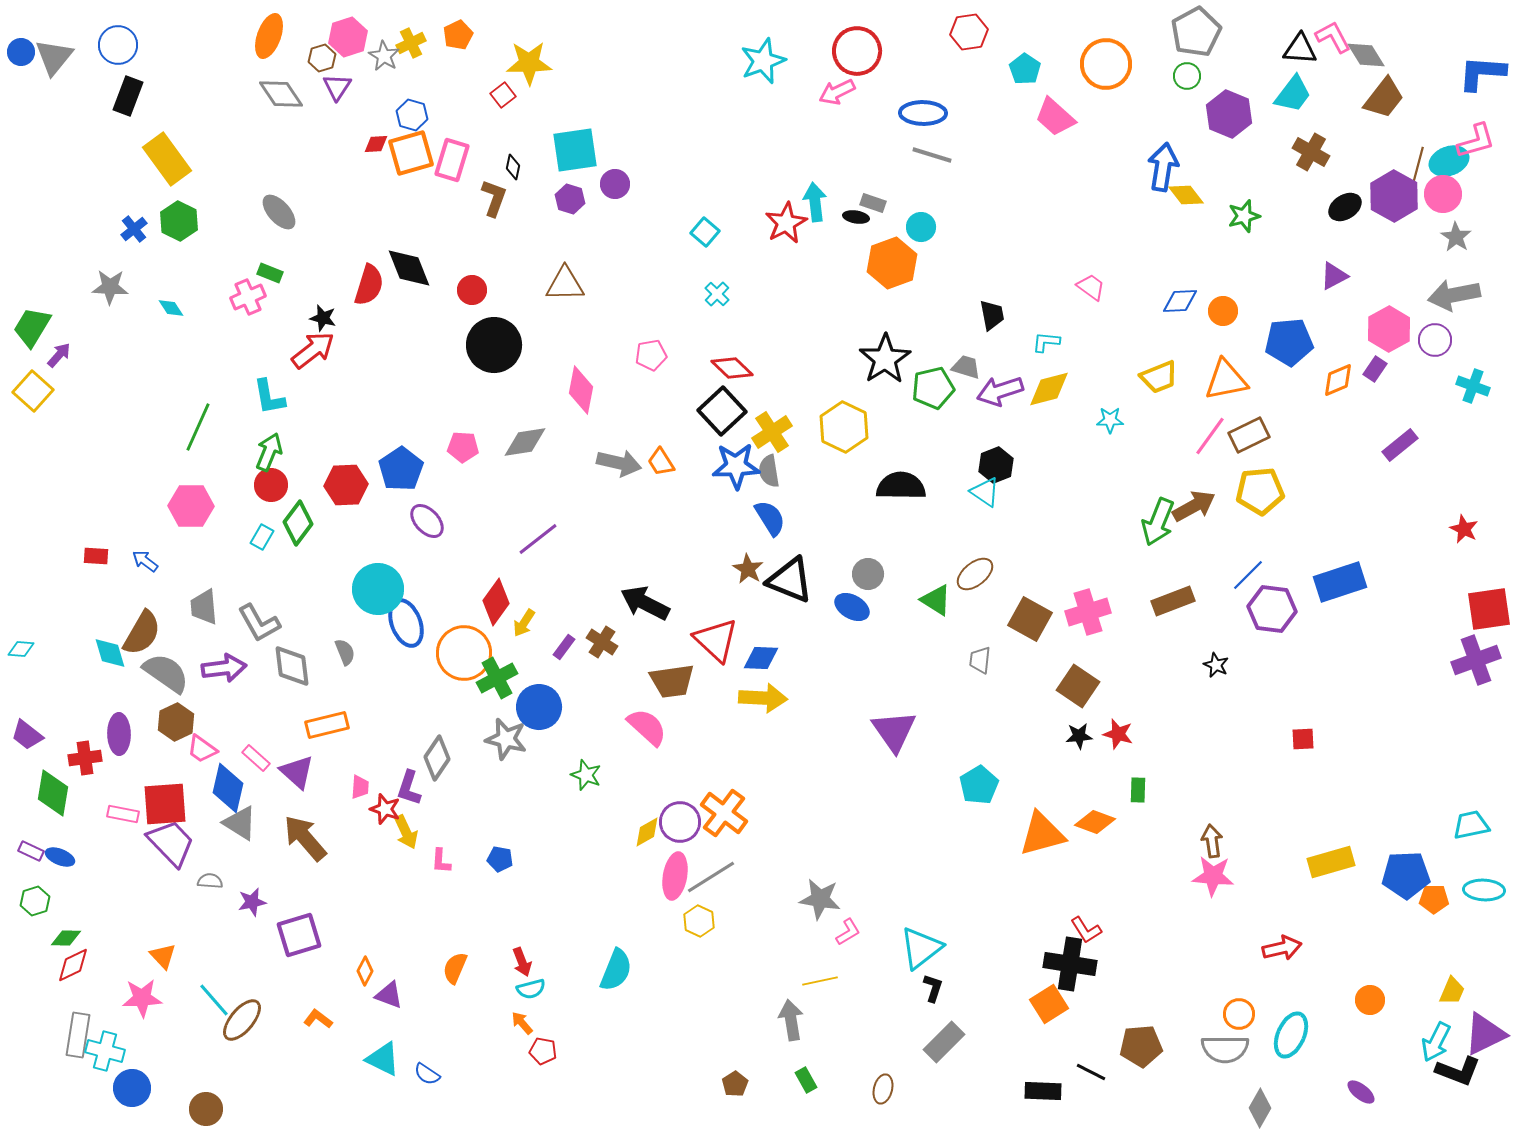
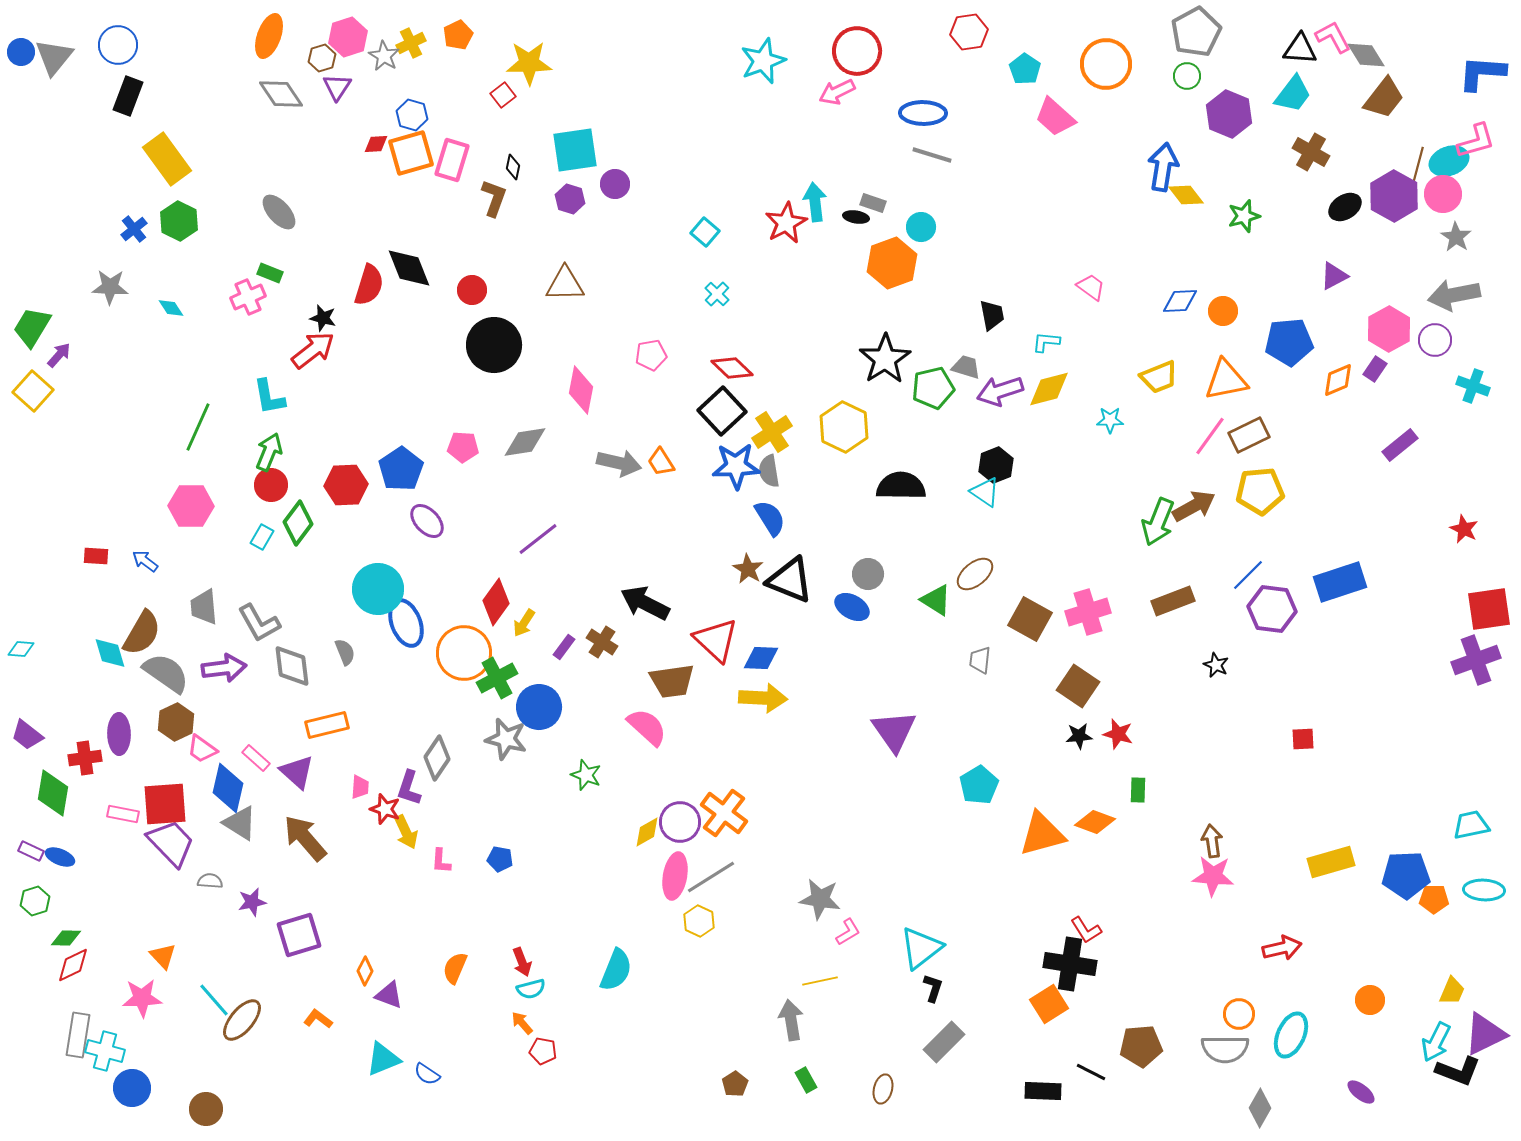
cyan triangle at (383, 1059): rotated 48 degrees counterclockwise
